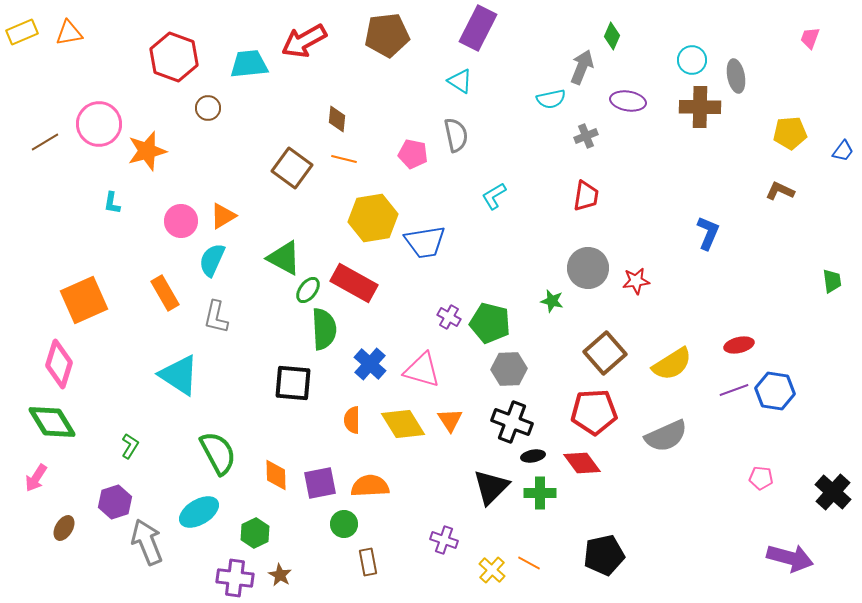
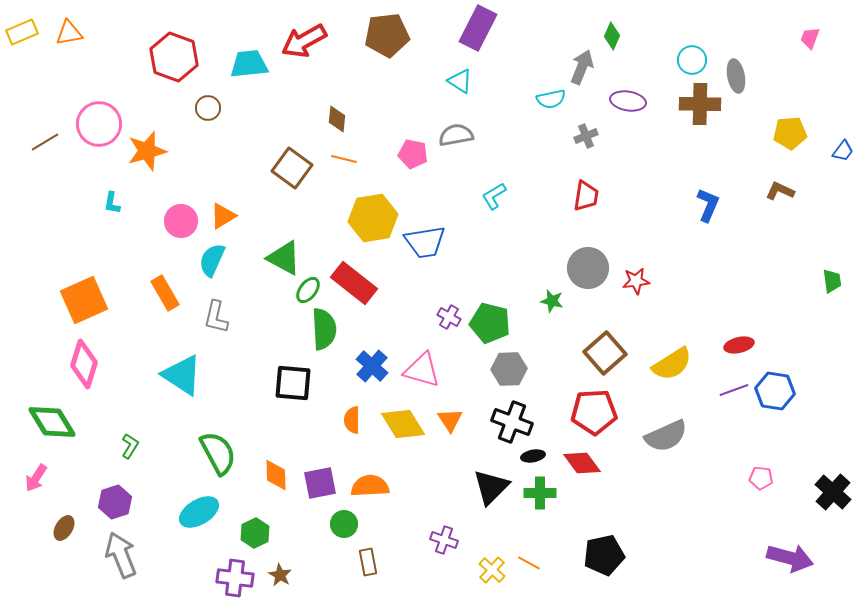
brown cross at (700, 107): moved 3 px up
gray semicircle at (456, 135): rotated 88 degrees counterclockwise
blue L-shape at (708, 233): moved 28 px up
red rectangle at (354, 283): rotated 9 degrees clockwise
pink diamond at (59, 364): moved 25 px right
blue cross at (370, 364): moved 2 px right, 2 px down
cyan triangle at (179, 375): moved 3 px right
gray arrow at (147, 542): moved 26 px left, 13 px down
